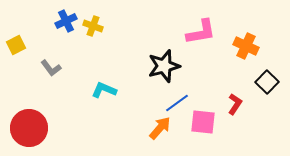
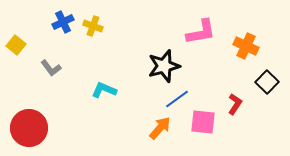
blue cross: moved 3 px left, 1 px down
yellow square: rotated 24 degrees counterclockwise
blue line: moved 4 px up
